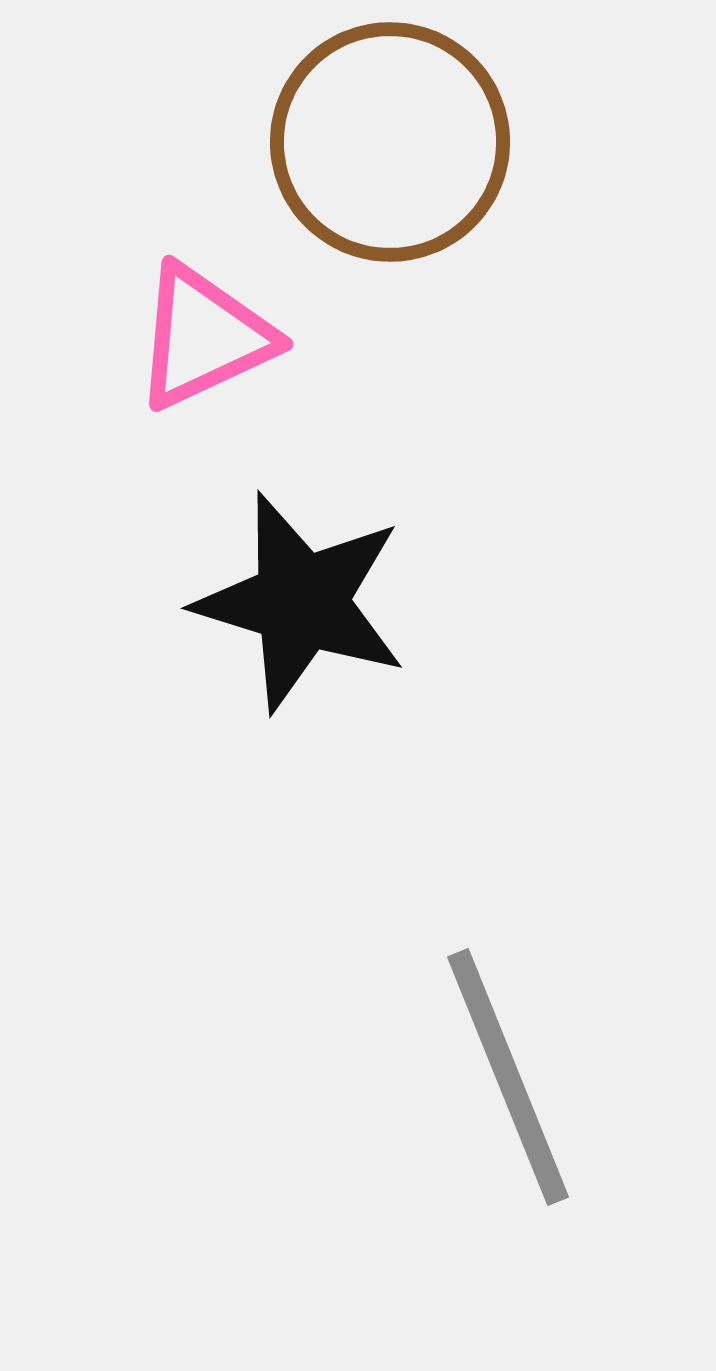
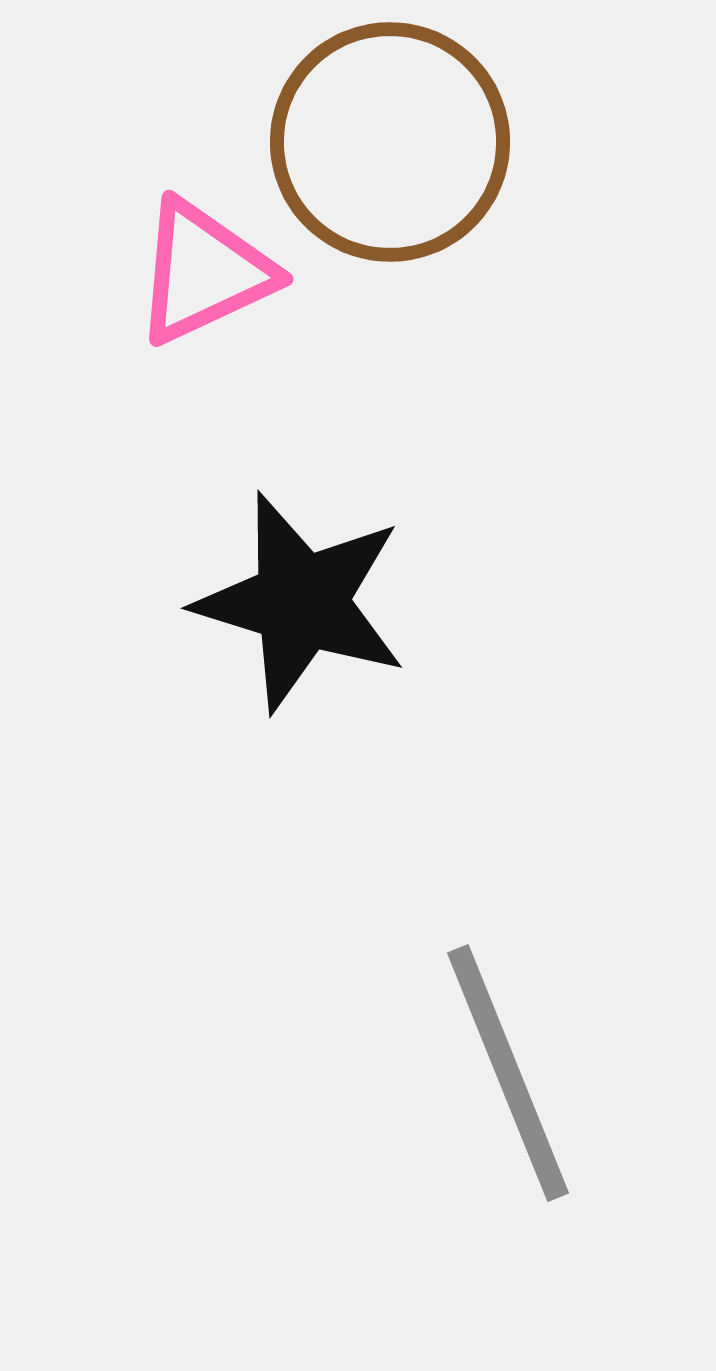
pink triangle: moved 65 px up
gray line: moved 4 px up
